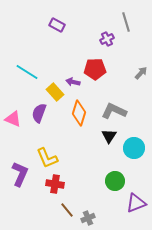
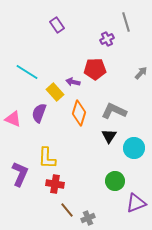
purple rectangle: rotated 28 degrees clockwise
yellow L-shape: rotated 25 degrees clockwise
